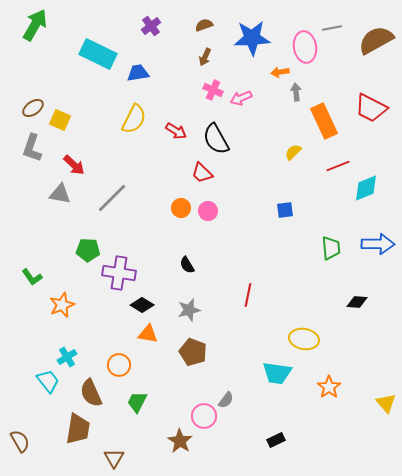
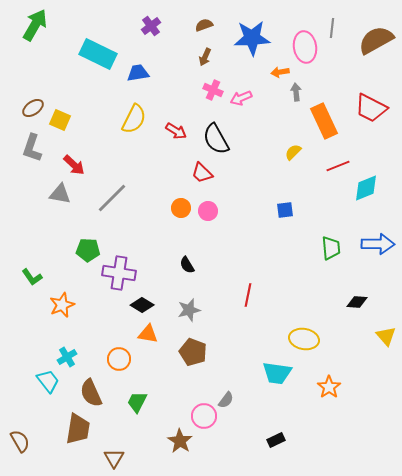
gray line at (332, 28): rotated 72 degrees counterclockwise
orange circle at (119, 365): moved 6 px up
yellow triangle at (386, 403): moved 67 px up
